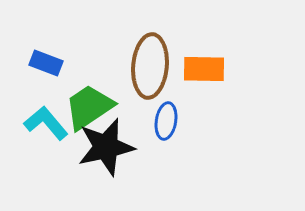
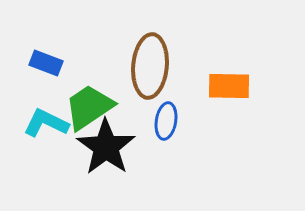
orange rectangle: moved 25 px right, 17 px down
cyan L-shape: rotated 24 degrees counterclockwise
black star: rotated 24 degrees counterclockwise
